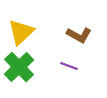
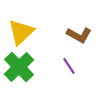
purple line: rotated 36 degrees clockwise
